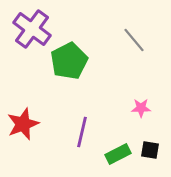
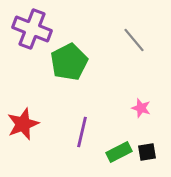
purple cross: rotated 15 degrees counterclockwise
green pentagon: moved 1 px down
pink star: rotated 18 degrees clockwise
black square: moved 3 px left, 2 px down; rotated 18 degrees counterclockwise
green rectangle: moved 1 px right, 2 px up
